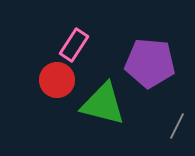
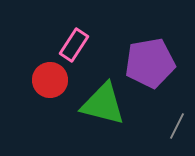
purple pentagon: rotated 15 degrees counterclockwise
red circle: moved 7 px left
